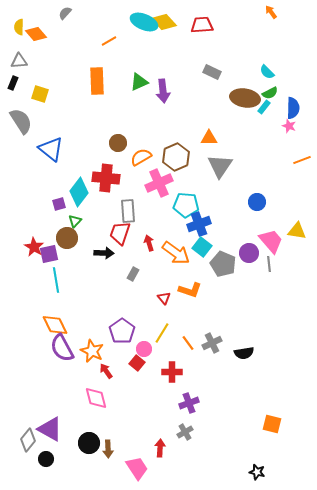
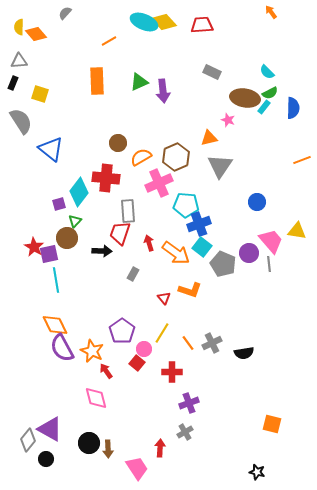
pink star at (289, 126): moved 61 px left, 6 px up
orange triangle at (209, 138): rotated 12 degrees counterclockwise
black arrow at (104, 253): moved 2 px left, 2 px up
